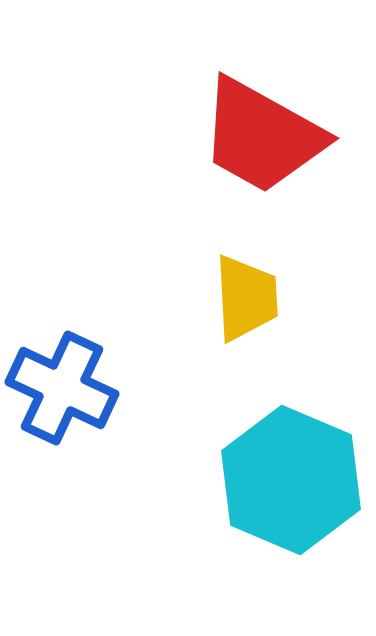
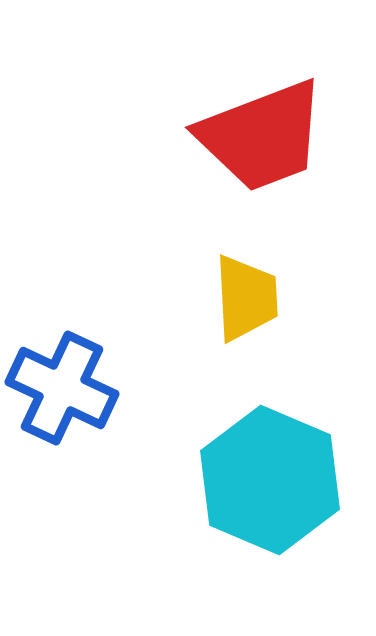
red trapezoid: rotated 50 degrees counterclockwise
cyan hexagon: moved 21 px left
